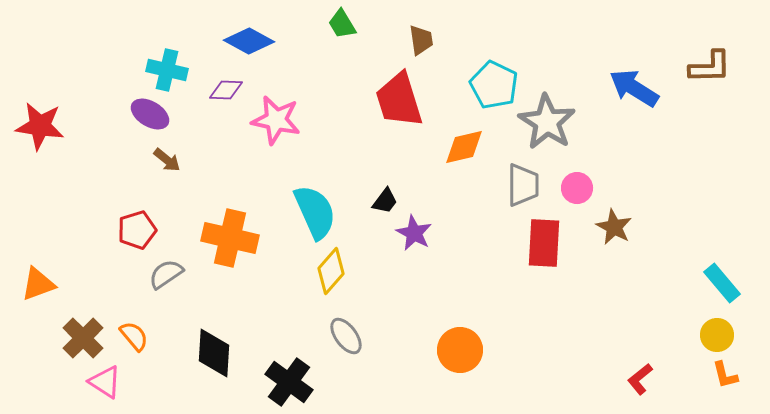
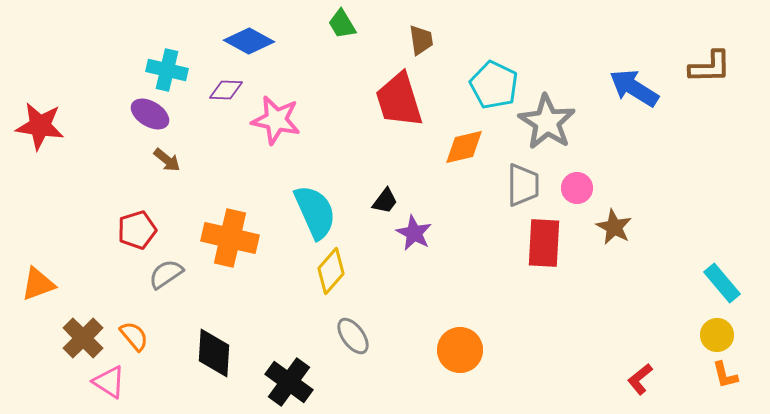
gray ellipse: moved 7 px right
pink triangle: moved 4 px right
